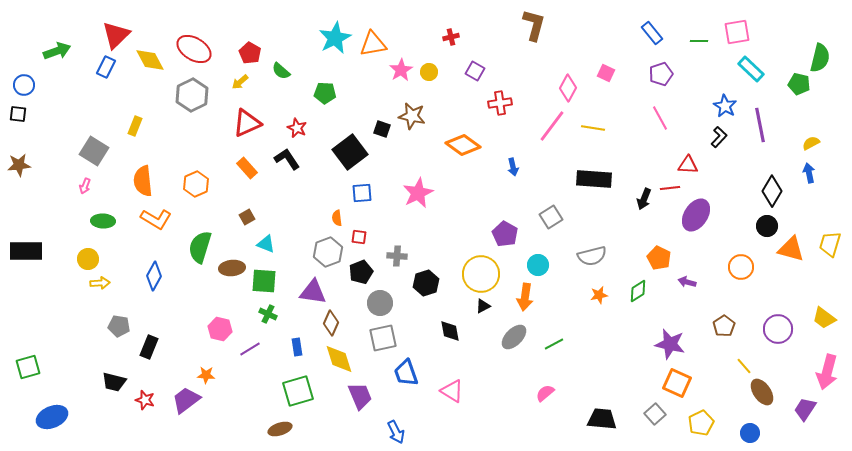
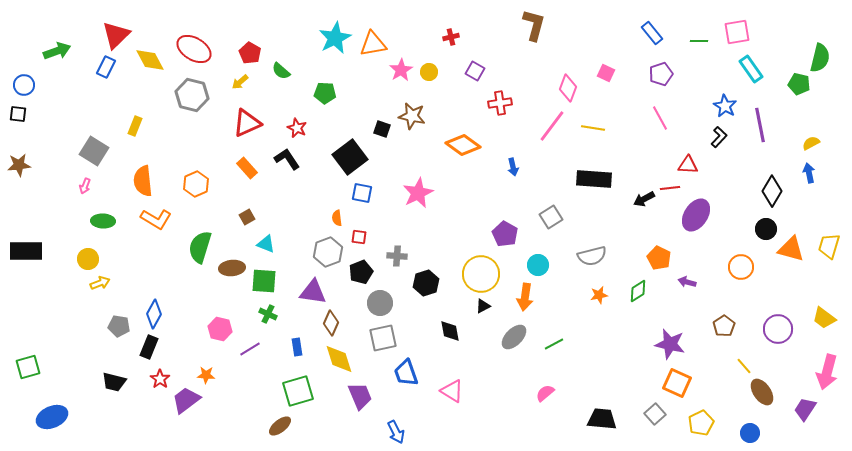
cyan rectangle at (751, 69): rotated 12 degrees clockwise
pink diamond at (568, 88): rotated 8 degrees counterclockwise
gray hexagon at (192, 95): rotated 20 degrees counterclockwise
black square at (350, 152): moved 5 px down
blue square at (362, 193): rotated 15 degrees clockwise
black arrow at (644, 199): rotated 40 degrees clockwise
black circle at (767, 226): moved 1 px left, 3 px down
yellow trapezoid at (830, 244): moved 1 px left, 2 px down
blue diamond at (154, 276): moved 38 px down
yellow arrow at (100, 283): rotated 18 degrees counterclockwise
red star at (145, 400): moved 15 px right, 21 px up; rotated 18 degrees clockwise
brown ellipse at (280, 429): moved 3 px up; rotated 20 degrees counterclockwise
